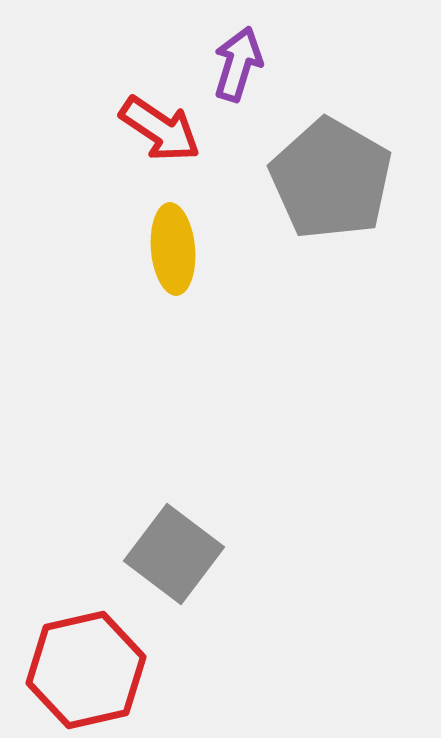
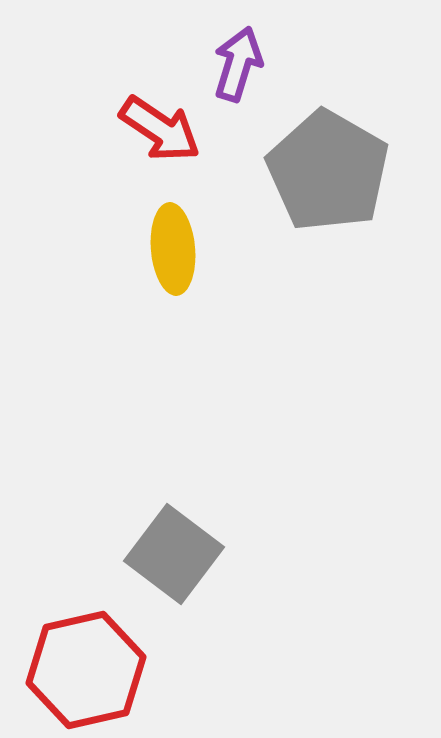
gray pentagon: moved 3 px left, 8 px up
